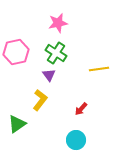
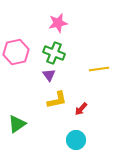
green cross: moved 2 px left; rotated 10 degrees counterclockwise
yellow L-shape: moved 17 px right; rotated 40 degrees clockwise
